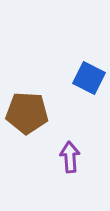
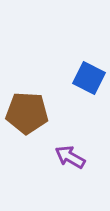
purple arrow: rotated 56 degrees counterclockwise
